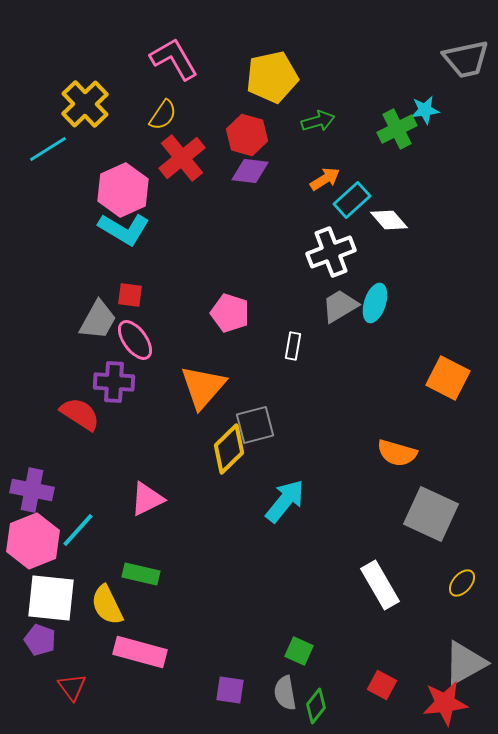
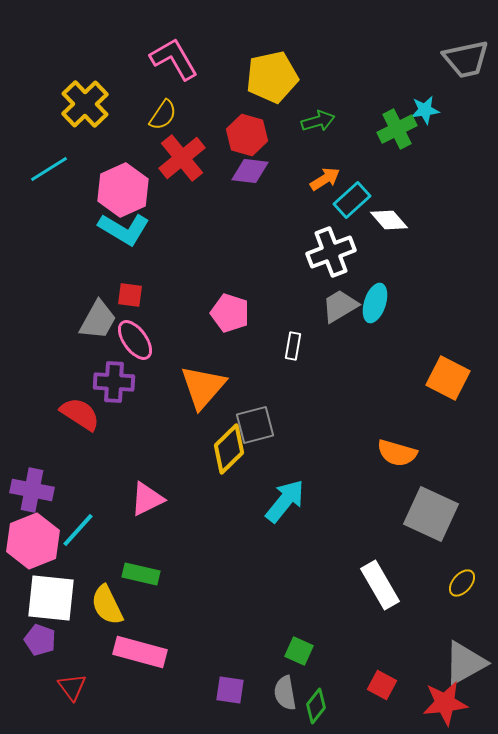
cyan line at (48, 149): moved 1 px right, 20 px down
